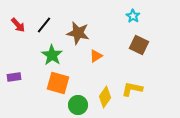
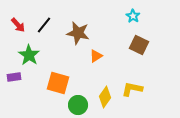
green star: moved 23 px left
